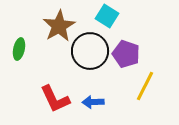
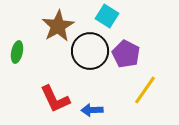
brown star: moved 1 px left
green ellipse: moved 2 px left, 3 px down
purple pentagon: rotated 8 degrees clockwise
yellow line: moved 4 px down; rotated 8 degrees clockwise
blue arrow: moved 1 px left, 8 px down
